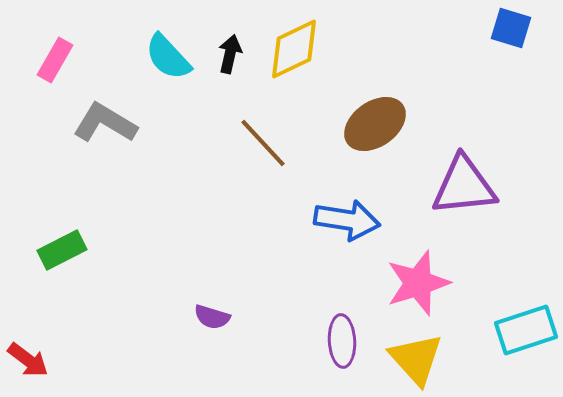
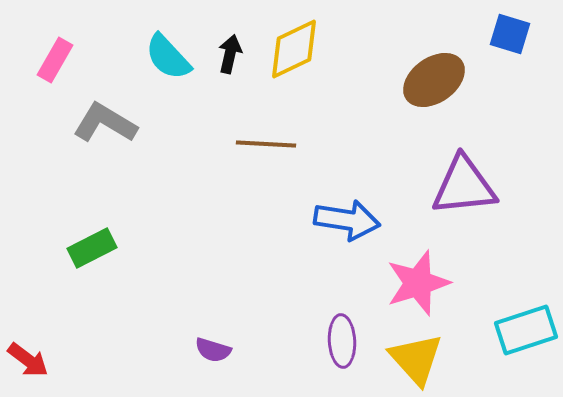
blue square: moved 1 px left, 6 px down
brown ellipse: moved 59 px right, 44 px up
brown line: moved 3 px right, 1 px down; rotated 44 degrees counterclockwise
green rectangle: moved 30 px right, 2 px up
purple semicircle: moved 1 px right, 33 px down
